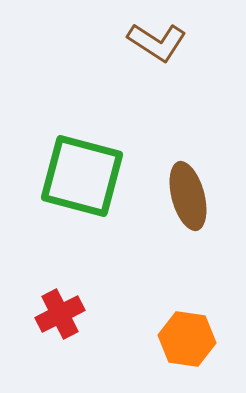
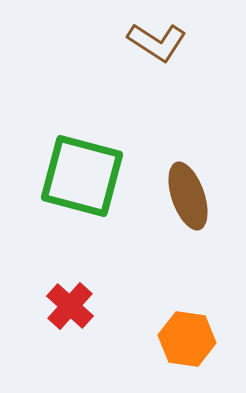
brown ellipse: rotated 4 degrees counterclockwise
red cross: moved 10 px right, 8 px up; rotated 21 degrees counterclockwise
